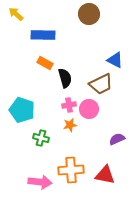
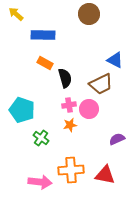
green cross: rotated 21 degrees clockwise
